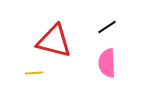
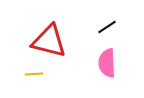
red triangle: moved 5 px left
yellow line: moved 1 px down
